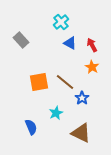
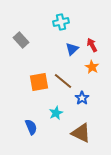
cyan cross: rotated 28 degrees clockwise
blue triangle: moved 2 px right, 6 px down; rotated 48 degrees clockwise
brown line: moved 2 px left, 1 px up
